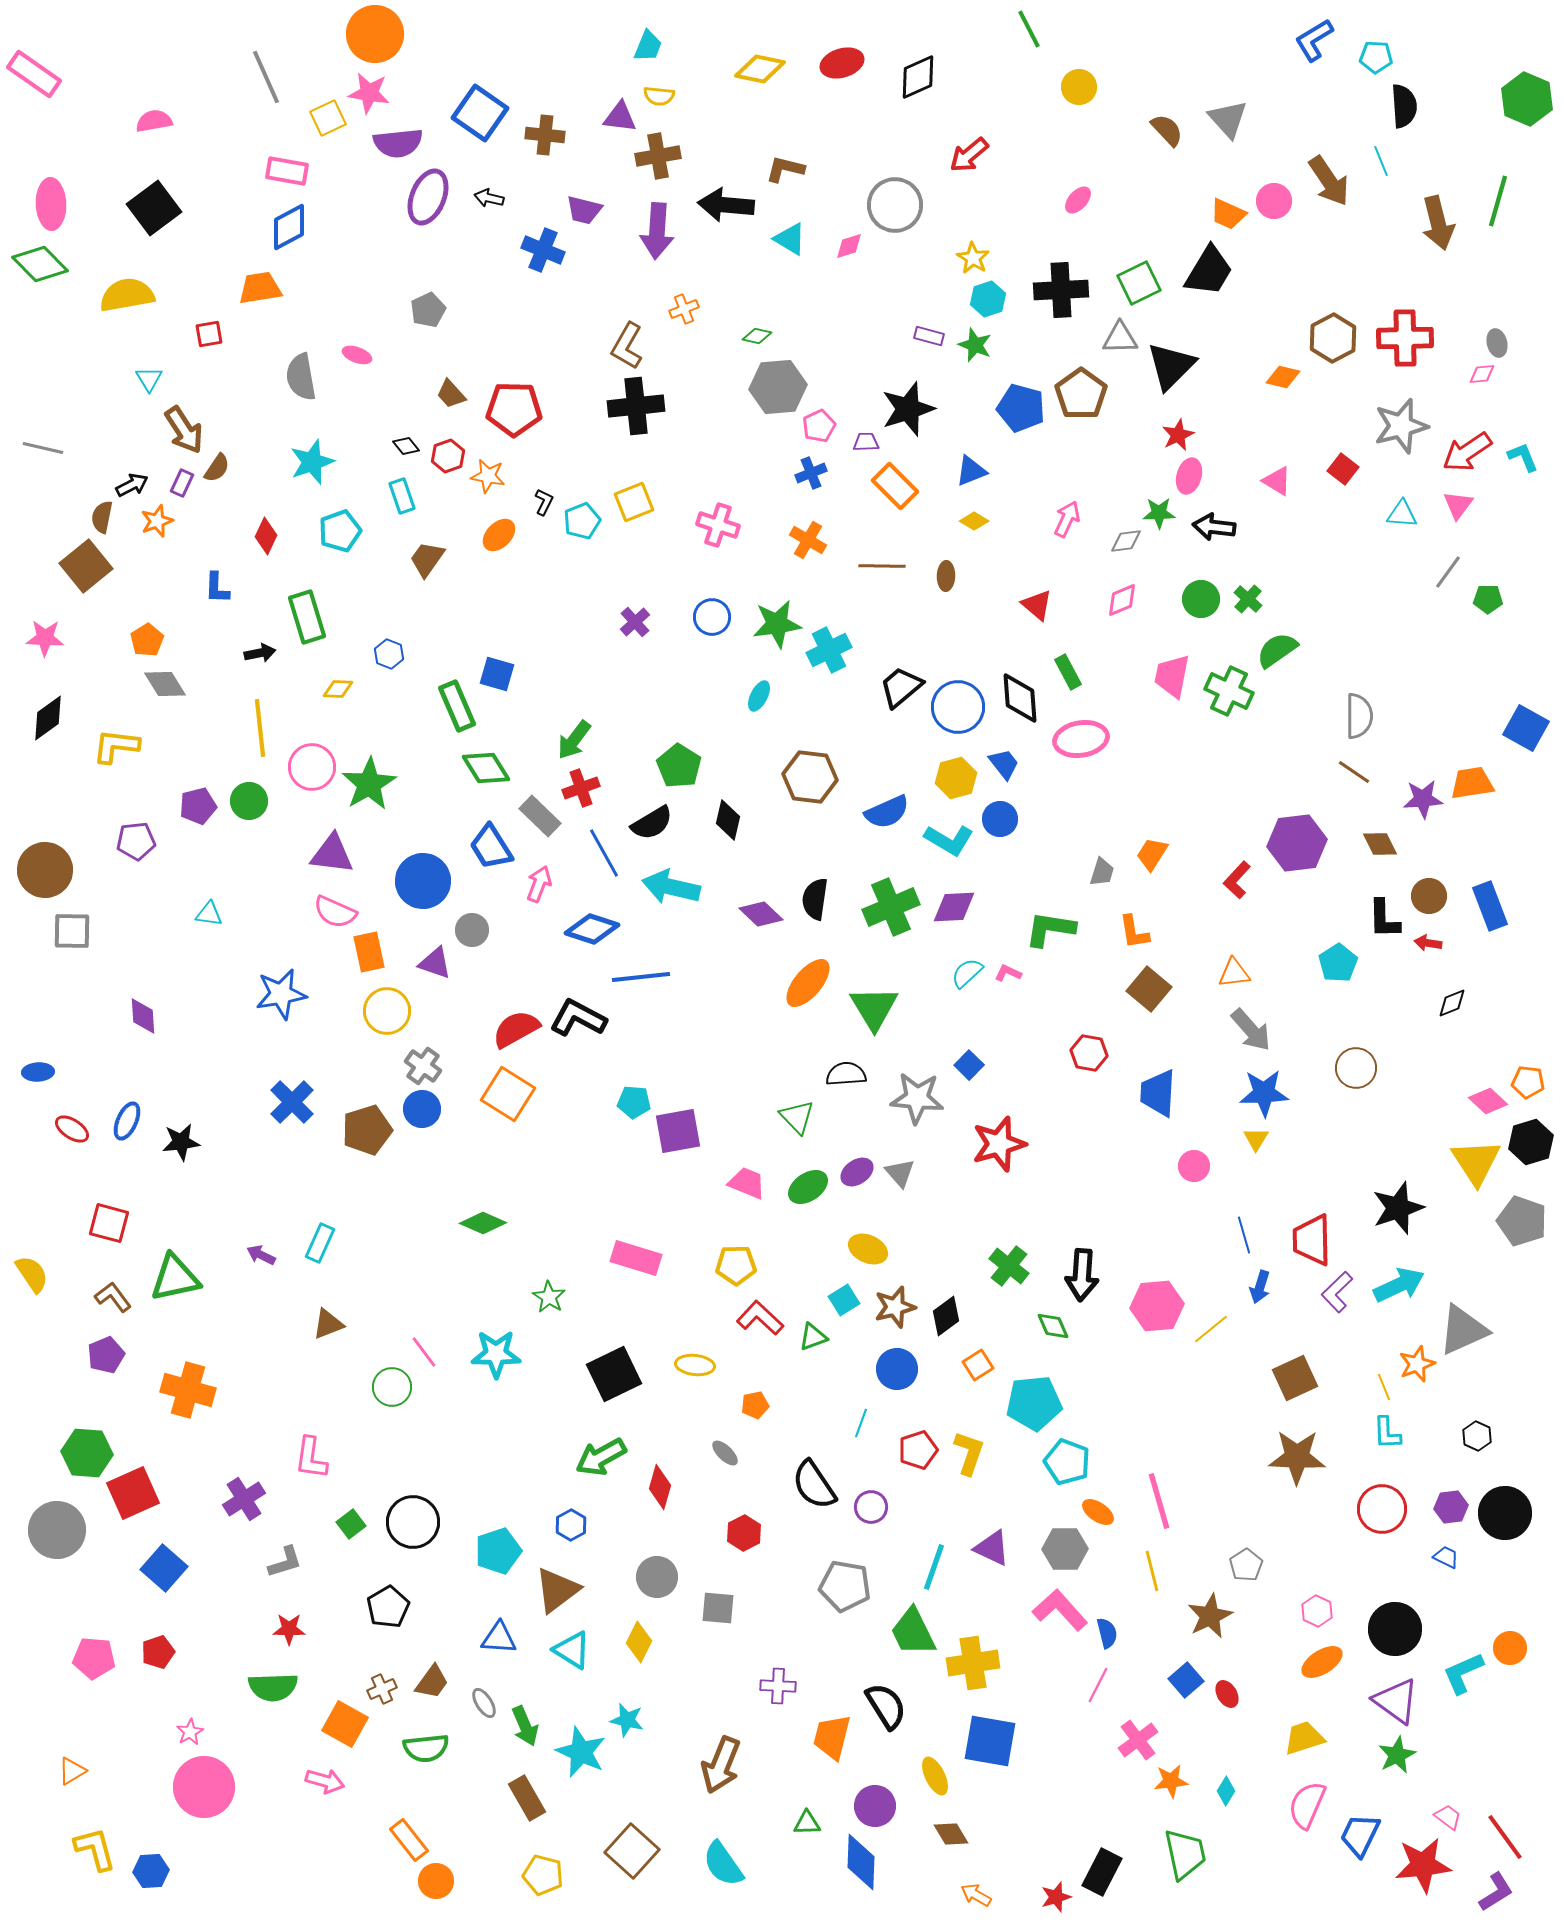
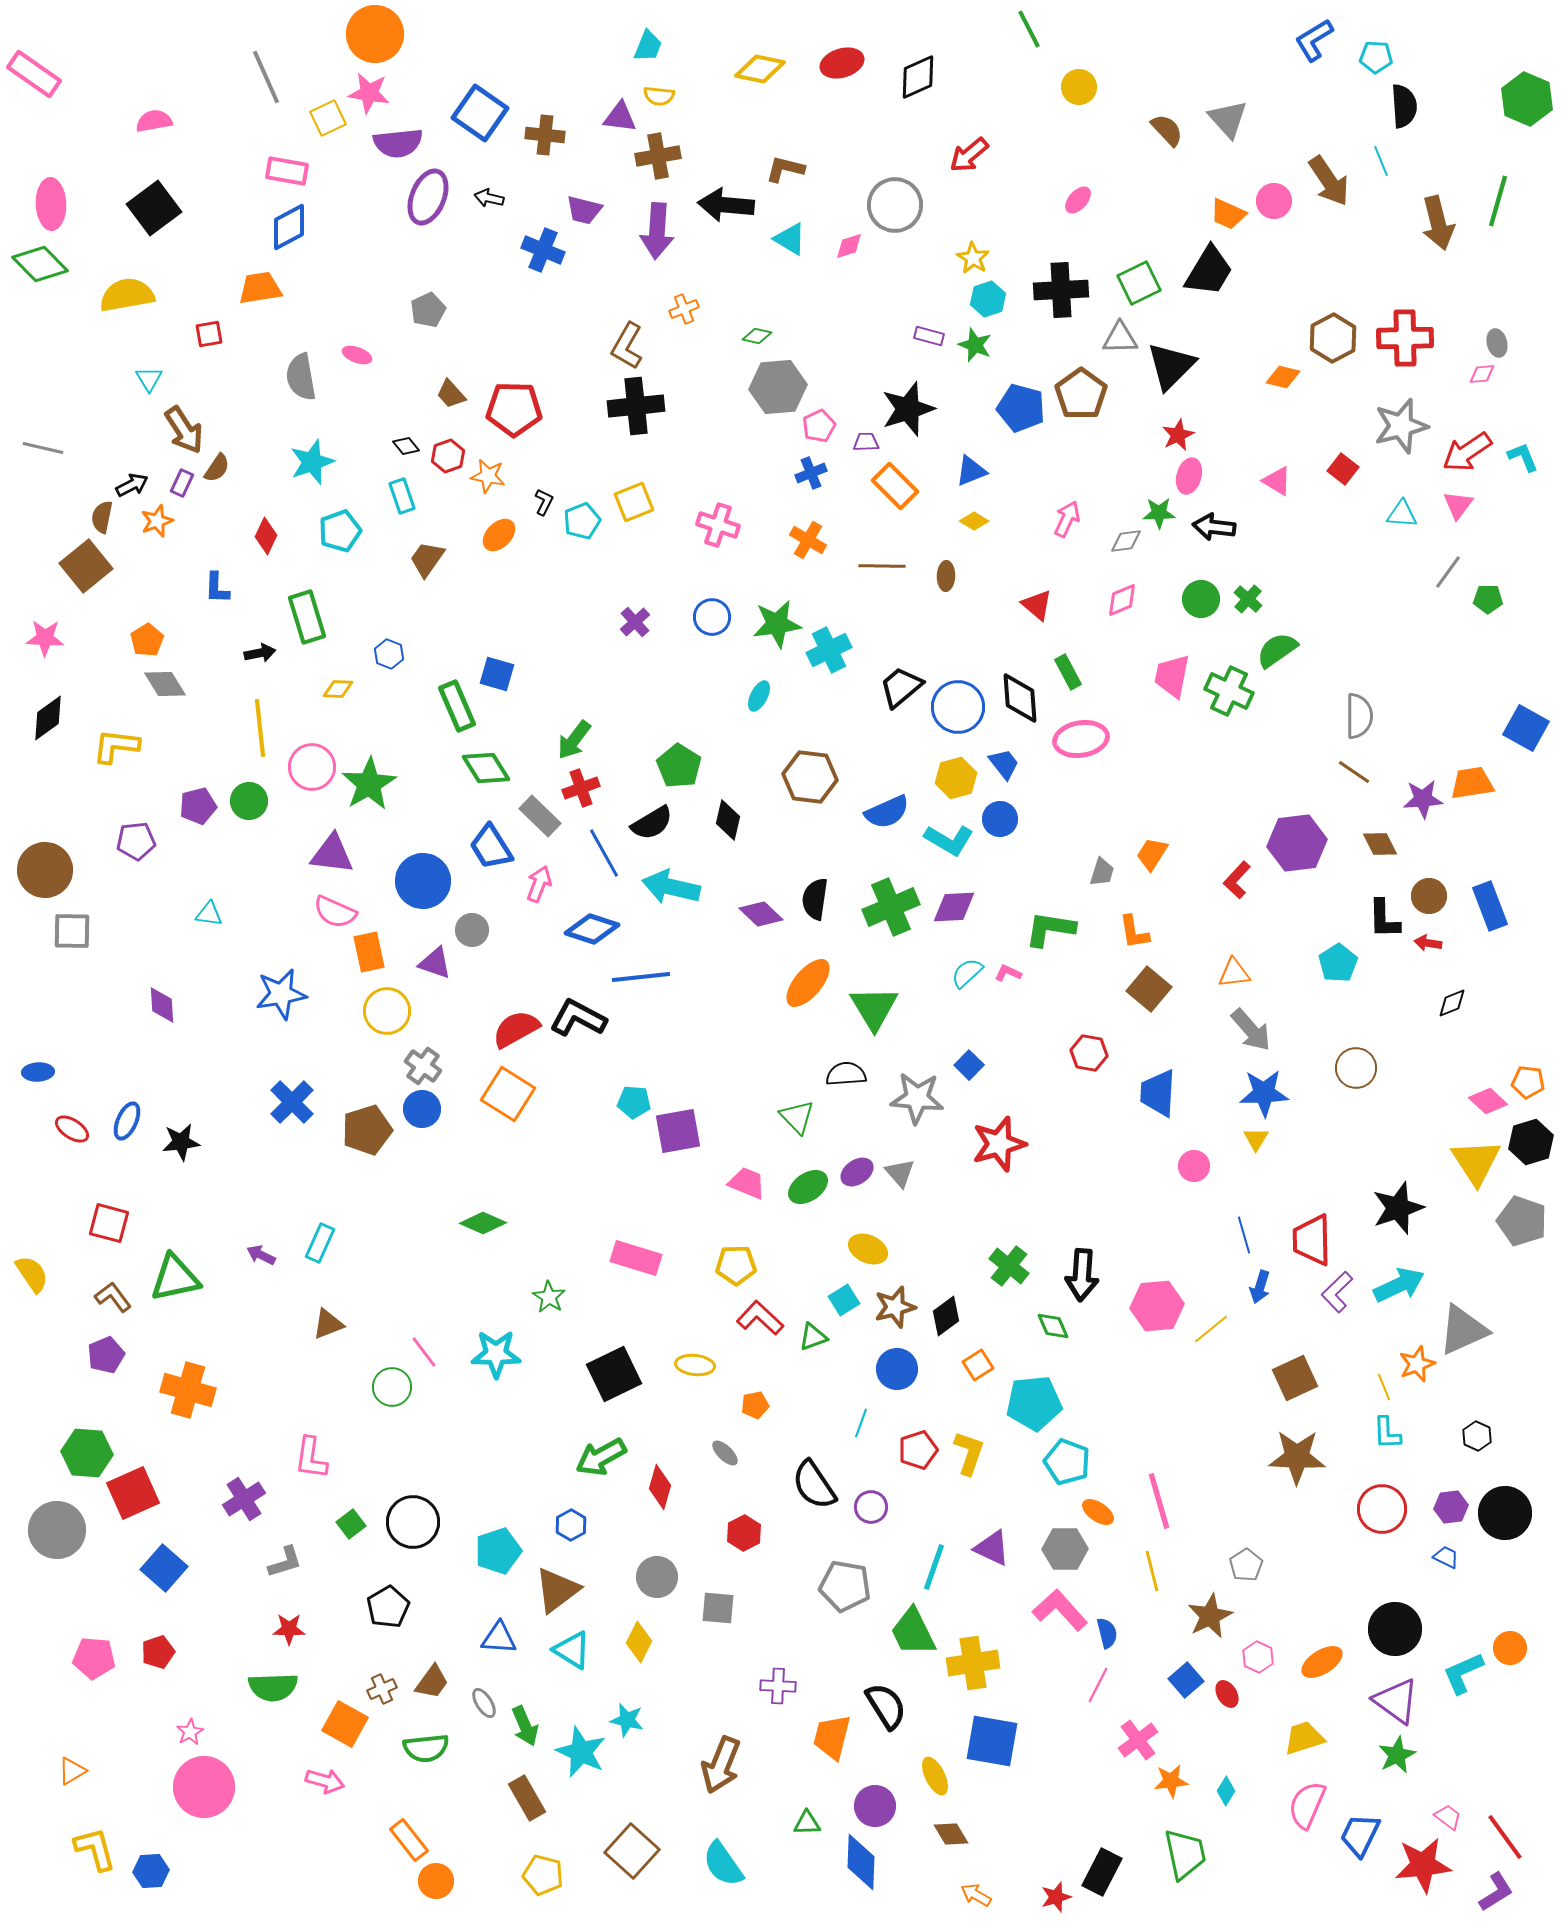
purple diamond at (143, 1016): moved 19 px right, 11 px up
pink hexagon at (1317, 1611): moved 59 px left, 46 px down
blue square at (990, 1741): moved 2 px right
